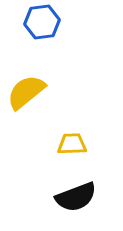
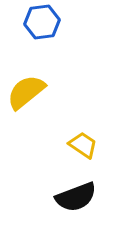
yellow trapezoid: moved 11 px right, 1 px down; rotated 36 degrees clockwise
